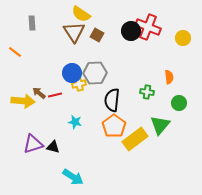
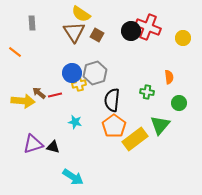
gray hexagon: rotated 15 degrees counterclockwise
